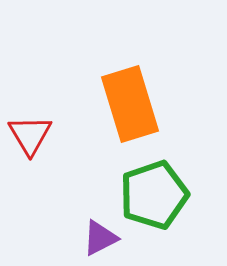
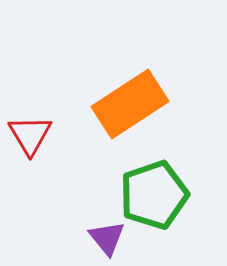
orange rectangle: rotated 74 degrees clockwise
purple triangle: moved 7 px right; rotated 42 degrees counterclockwise
